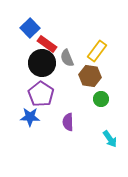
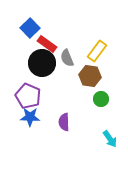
purple pentagon: moved 13 px left, 2 px down; rotated 10 degrees counterclockwise
purple semicircle: moved 4 px left
